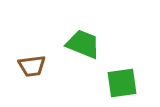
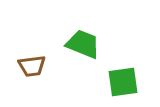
green square: moved 1 px right, 1 px up
